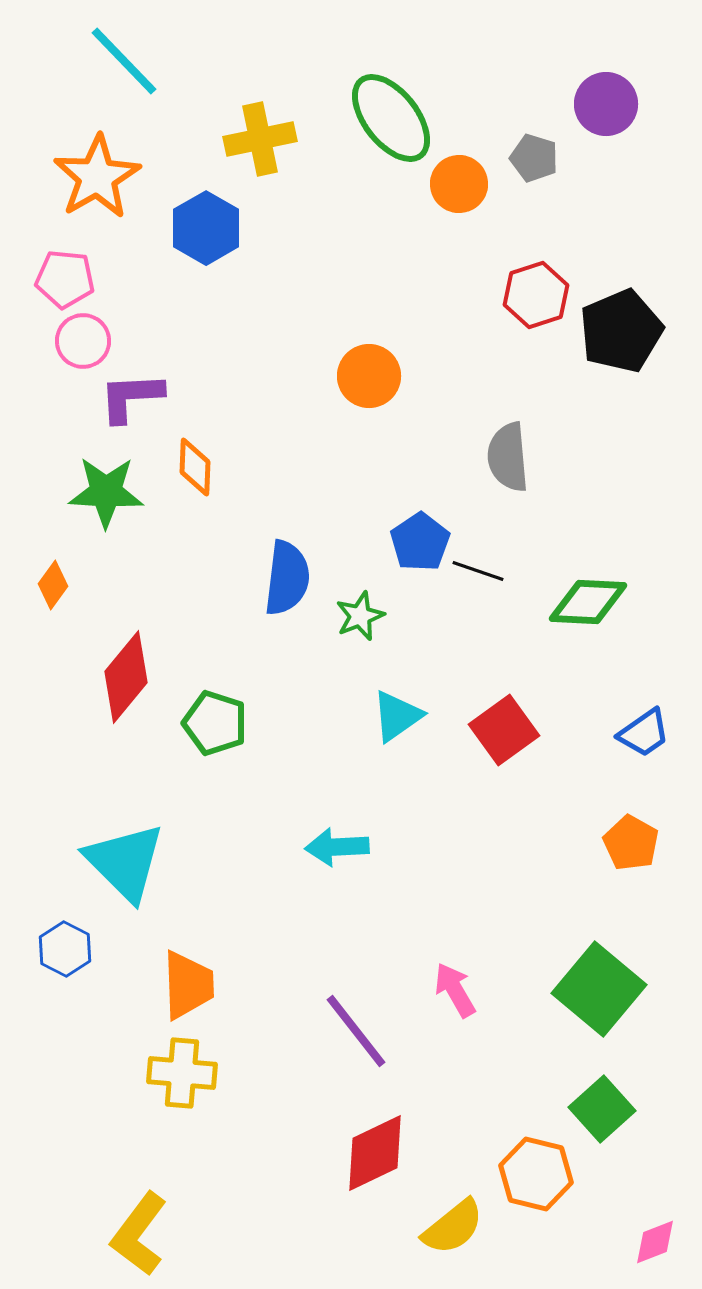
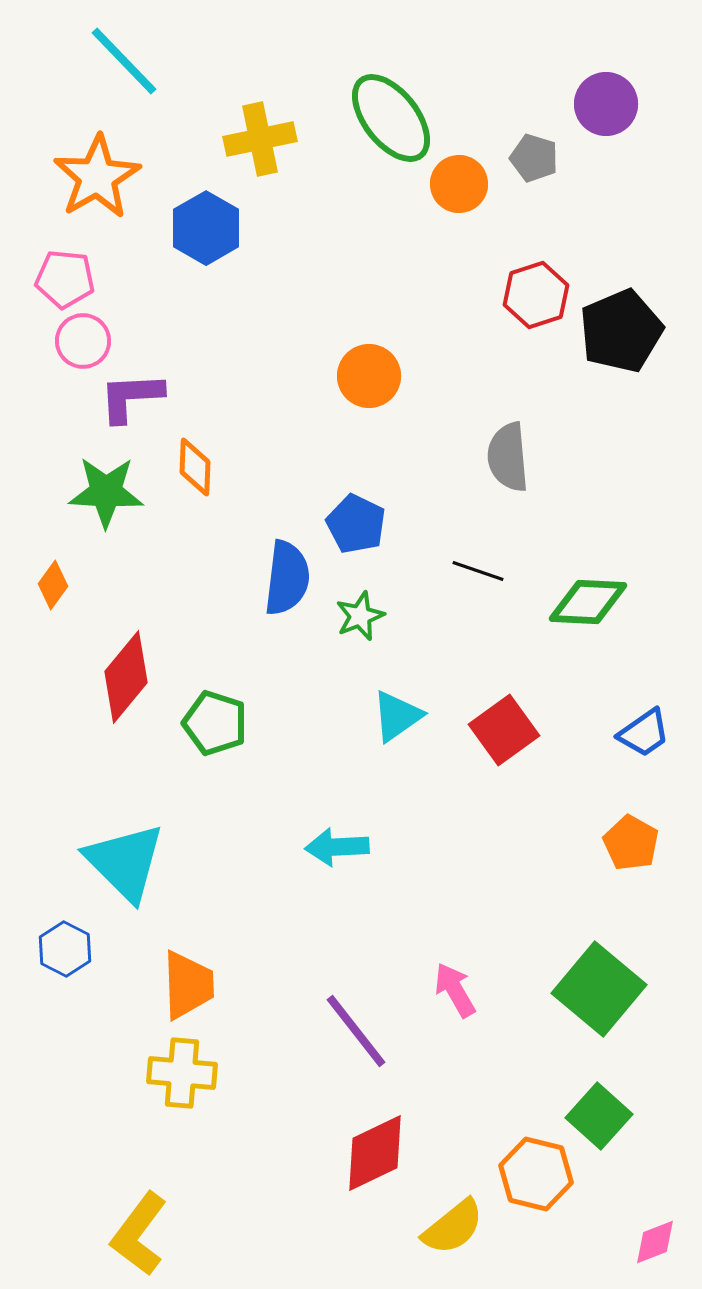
blue pentagon at (420, 542): moved 64 px left, 18 px up; rotated 12 degrees counterclockwise
green square at (602, 1109): moved 3 px left, 7 px down; rotated 6 degrees counterclockwise
